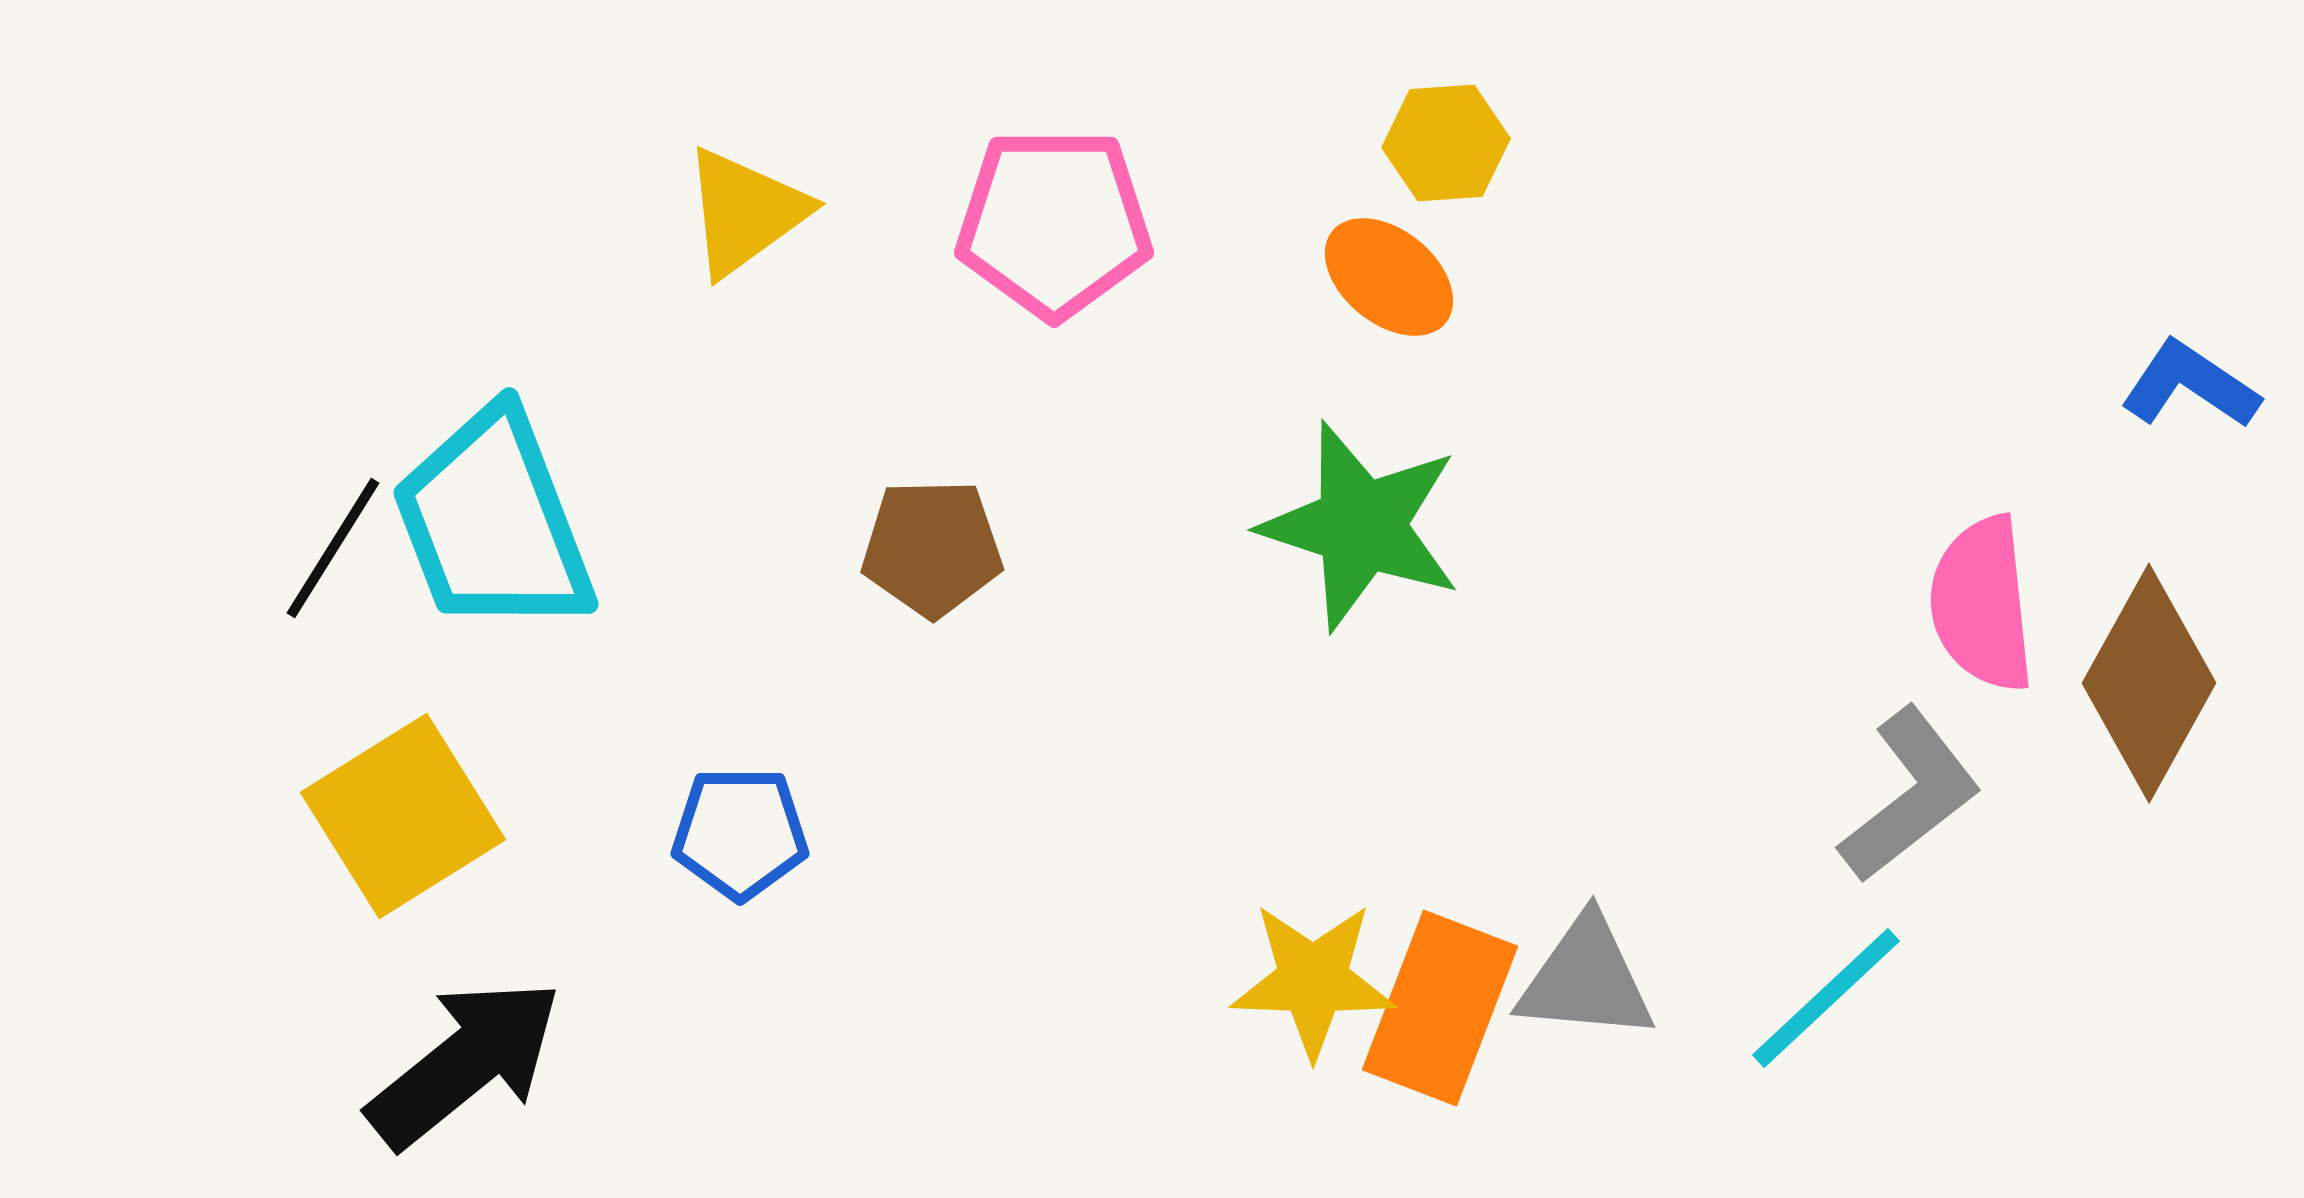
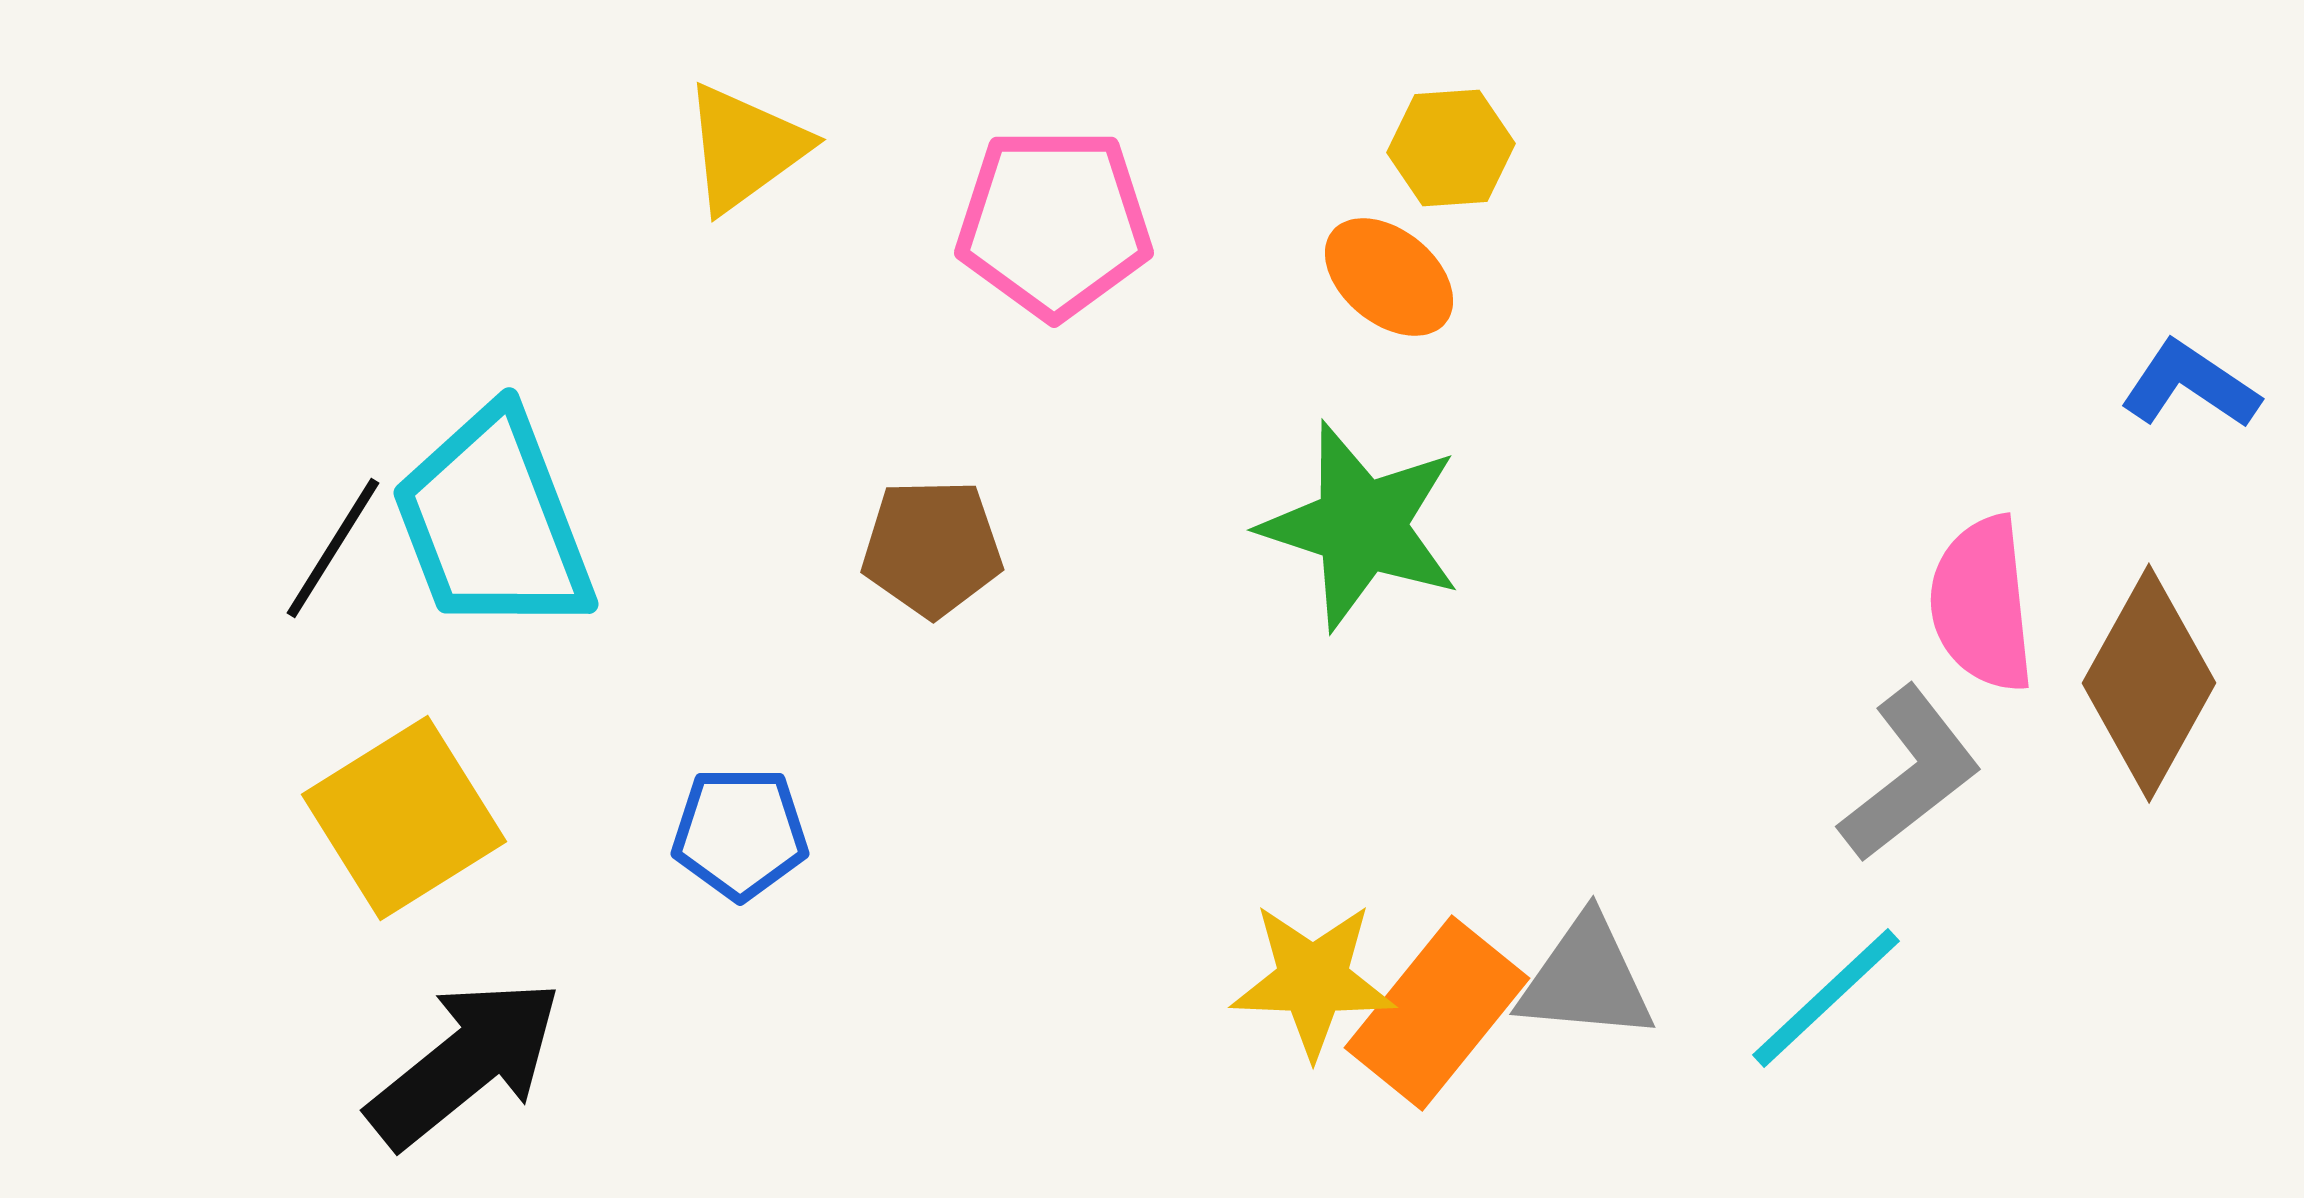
yellow hexagon: moved 5 px right, 5 px down
yellow triangle: moved 64 px up
gray L-shape: moved 21 px up
yellow square: moved 1 px right, 2 px down
orange rectangle: moved 3 px left, 5 px down; rotated 18 degrees clockwise
